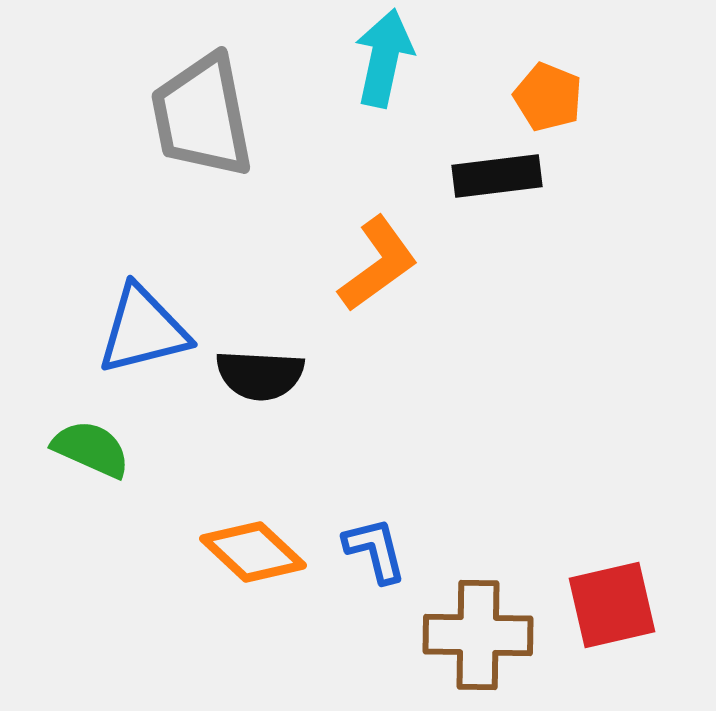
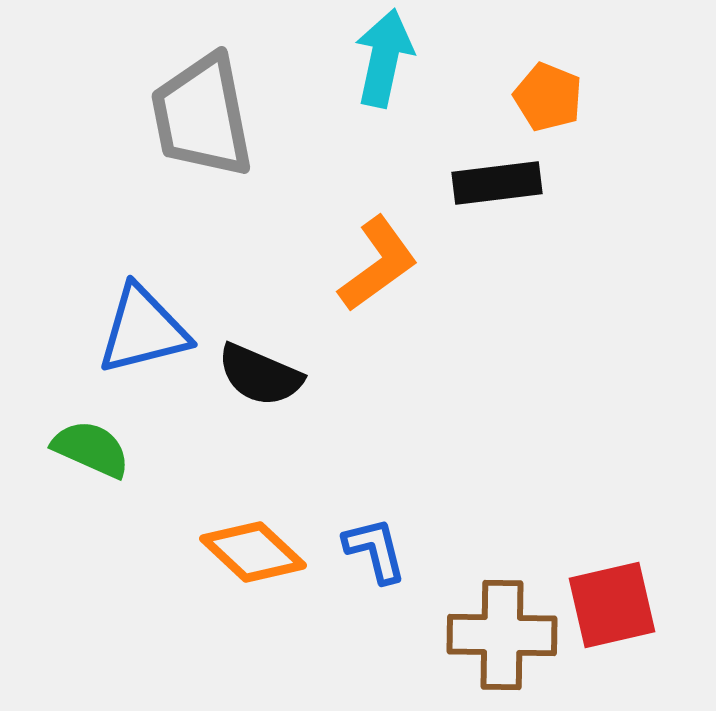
black rectangle: moved 7 px down
black semicircle: rotated 20 degrees clockwise
brown cross: moved 24 px right
